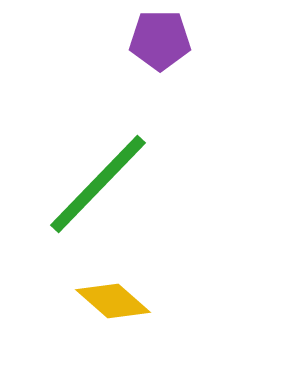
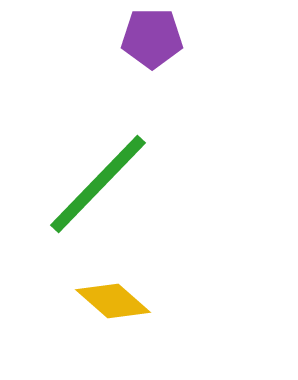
purple pentagon: moved 8 px left, 2 px up
